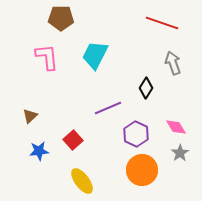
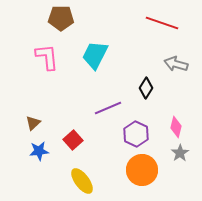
gray arrow: moved 3 px right, 1 px down; rotated 55 degrees counterclockwise
brown triangle: moved 3 px right, 7 px down
pink diamond: rotated 45 degrees clockwise
